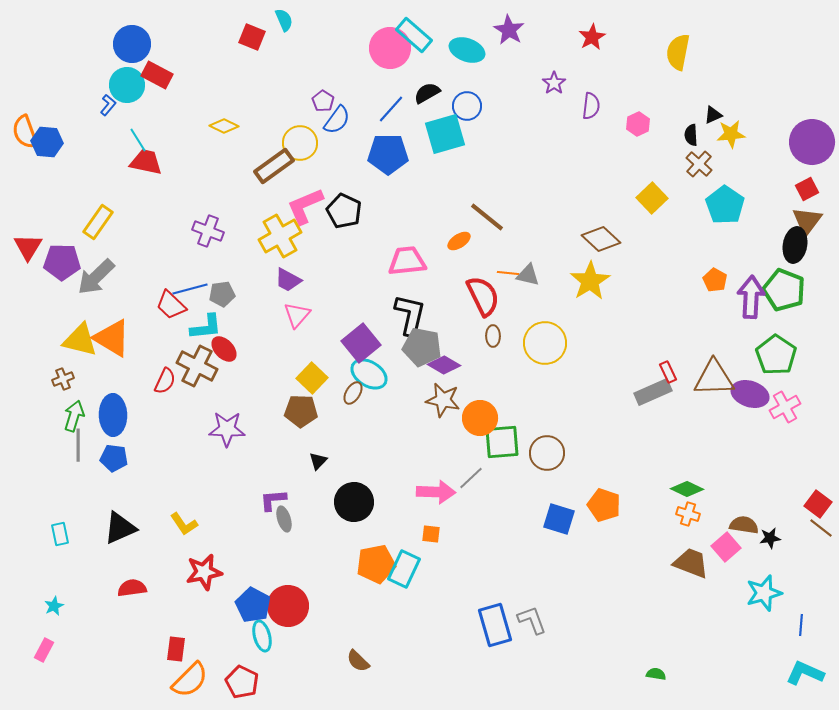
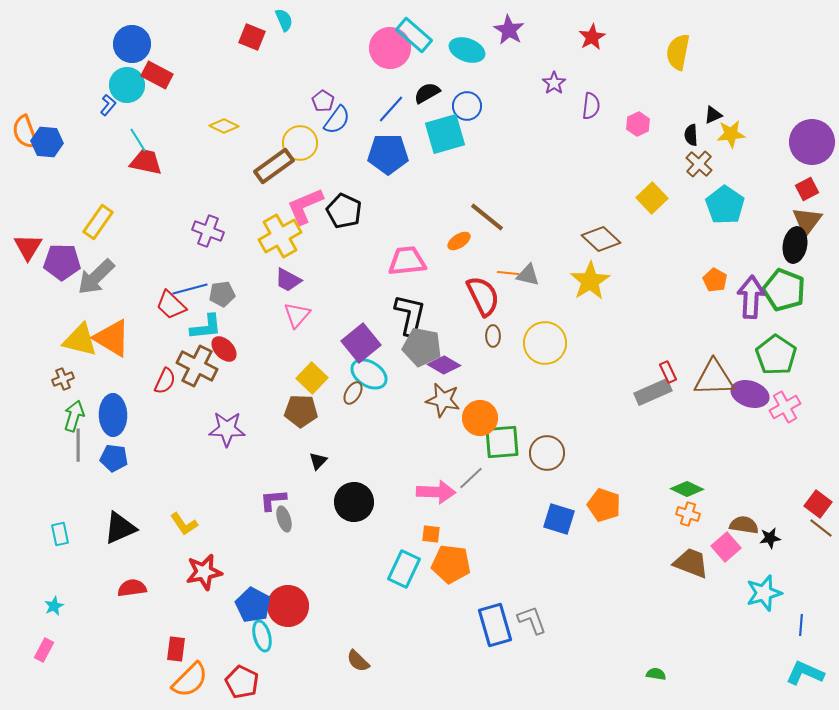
orange pentagon at (376, 564): moved 75 px right; rotated 18 degrees clockwise
